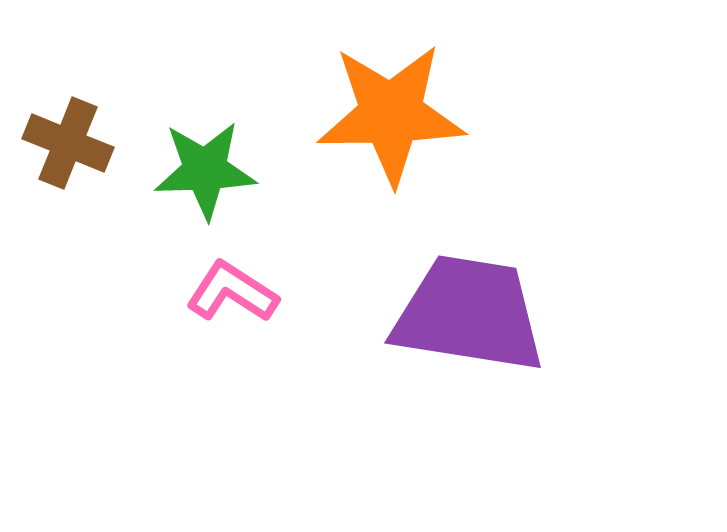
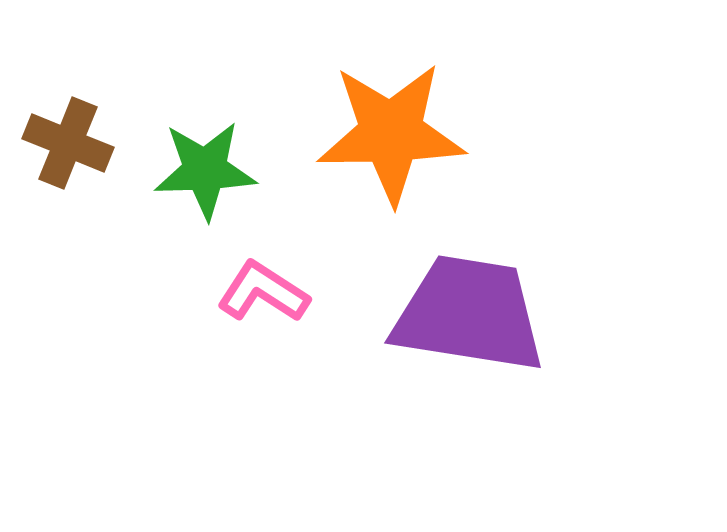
orange star: moved 19 px down
pink L-shape: moved 31 px right
